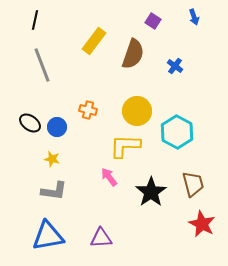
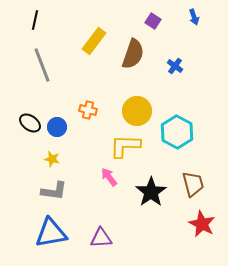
blue triangle: moved 3 px right, 3 px up
